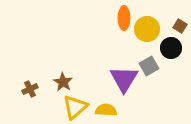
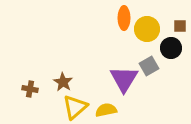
brown square: rotated 32 degrees counterclockwise
brown cross: rotated 35 degrees clockwise
yellow semicircle: rotated 15 degrees counterclockwise
